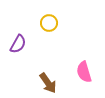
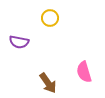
yellow circle: moved 1 px right, 5 px up
purple semicircle: moved 1 px right, 2 px up; rotated 72 degrees clockwise
